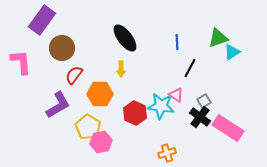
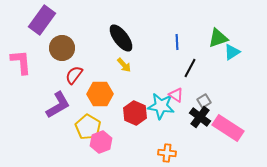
black ellipse: moved 4 px left
yellow arrow: moved 3 px right, 4 px up; rotated 42 degrees counterclockwise
pink hexagon: rotated 10 degrees counterclockwise
orange cross: rotated 24 degrees clockwise
